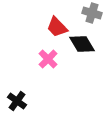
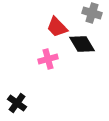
pink cross: rotated 30 degrees clockwise
black cross: moved 2 px down
